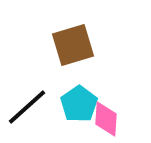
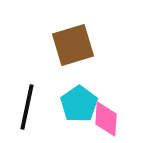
black line: rotated 36 degrees counterclockwise
